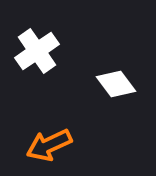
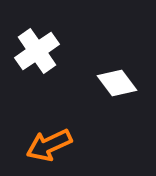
white diamond: moved 1 px right, 1 px up
